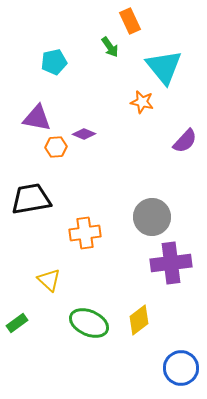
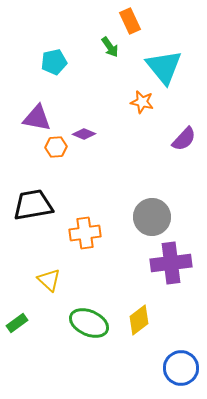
purple semicircle: moved 1 px left, 2 px up
black trapezoid: moved 2 px right, 6 px down
